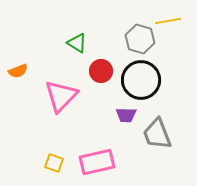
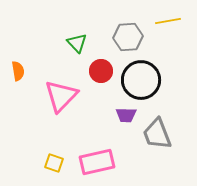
gray hexagon: moved 12 px left, 2 px up; rotated 20 degrees counterclockwise
green triangle: rotated 15 degrees clockwise
orange semicircle: rotated 78 degrees counterclockwise
